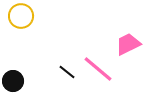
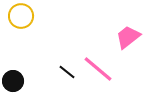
pink trapezoid: moved 7 px up; rotated 12 degrees counterclockwise
